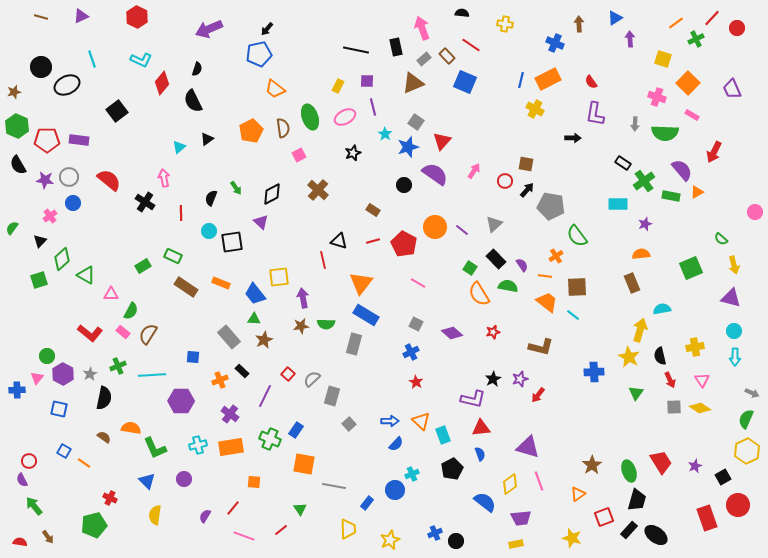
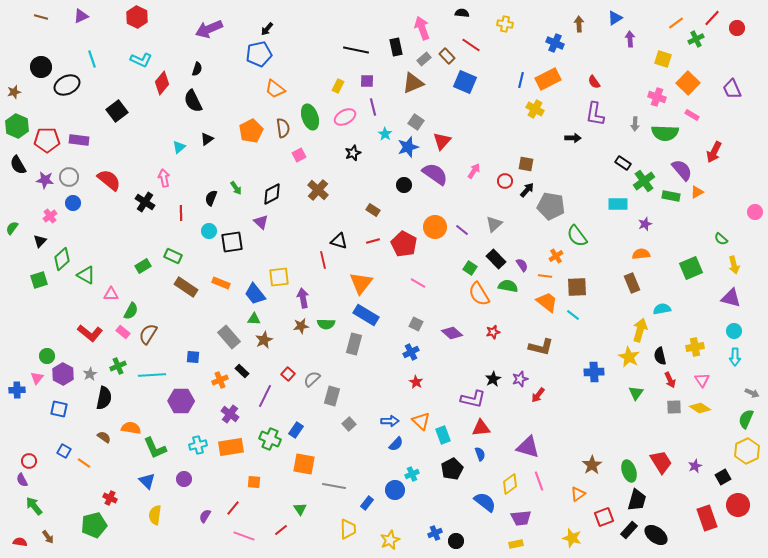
red semicircle at (591, 82): moved 3 px right
